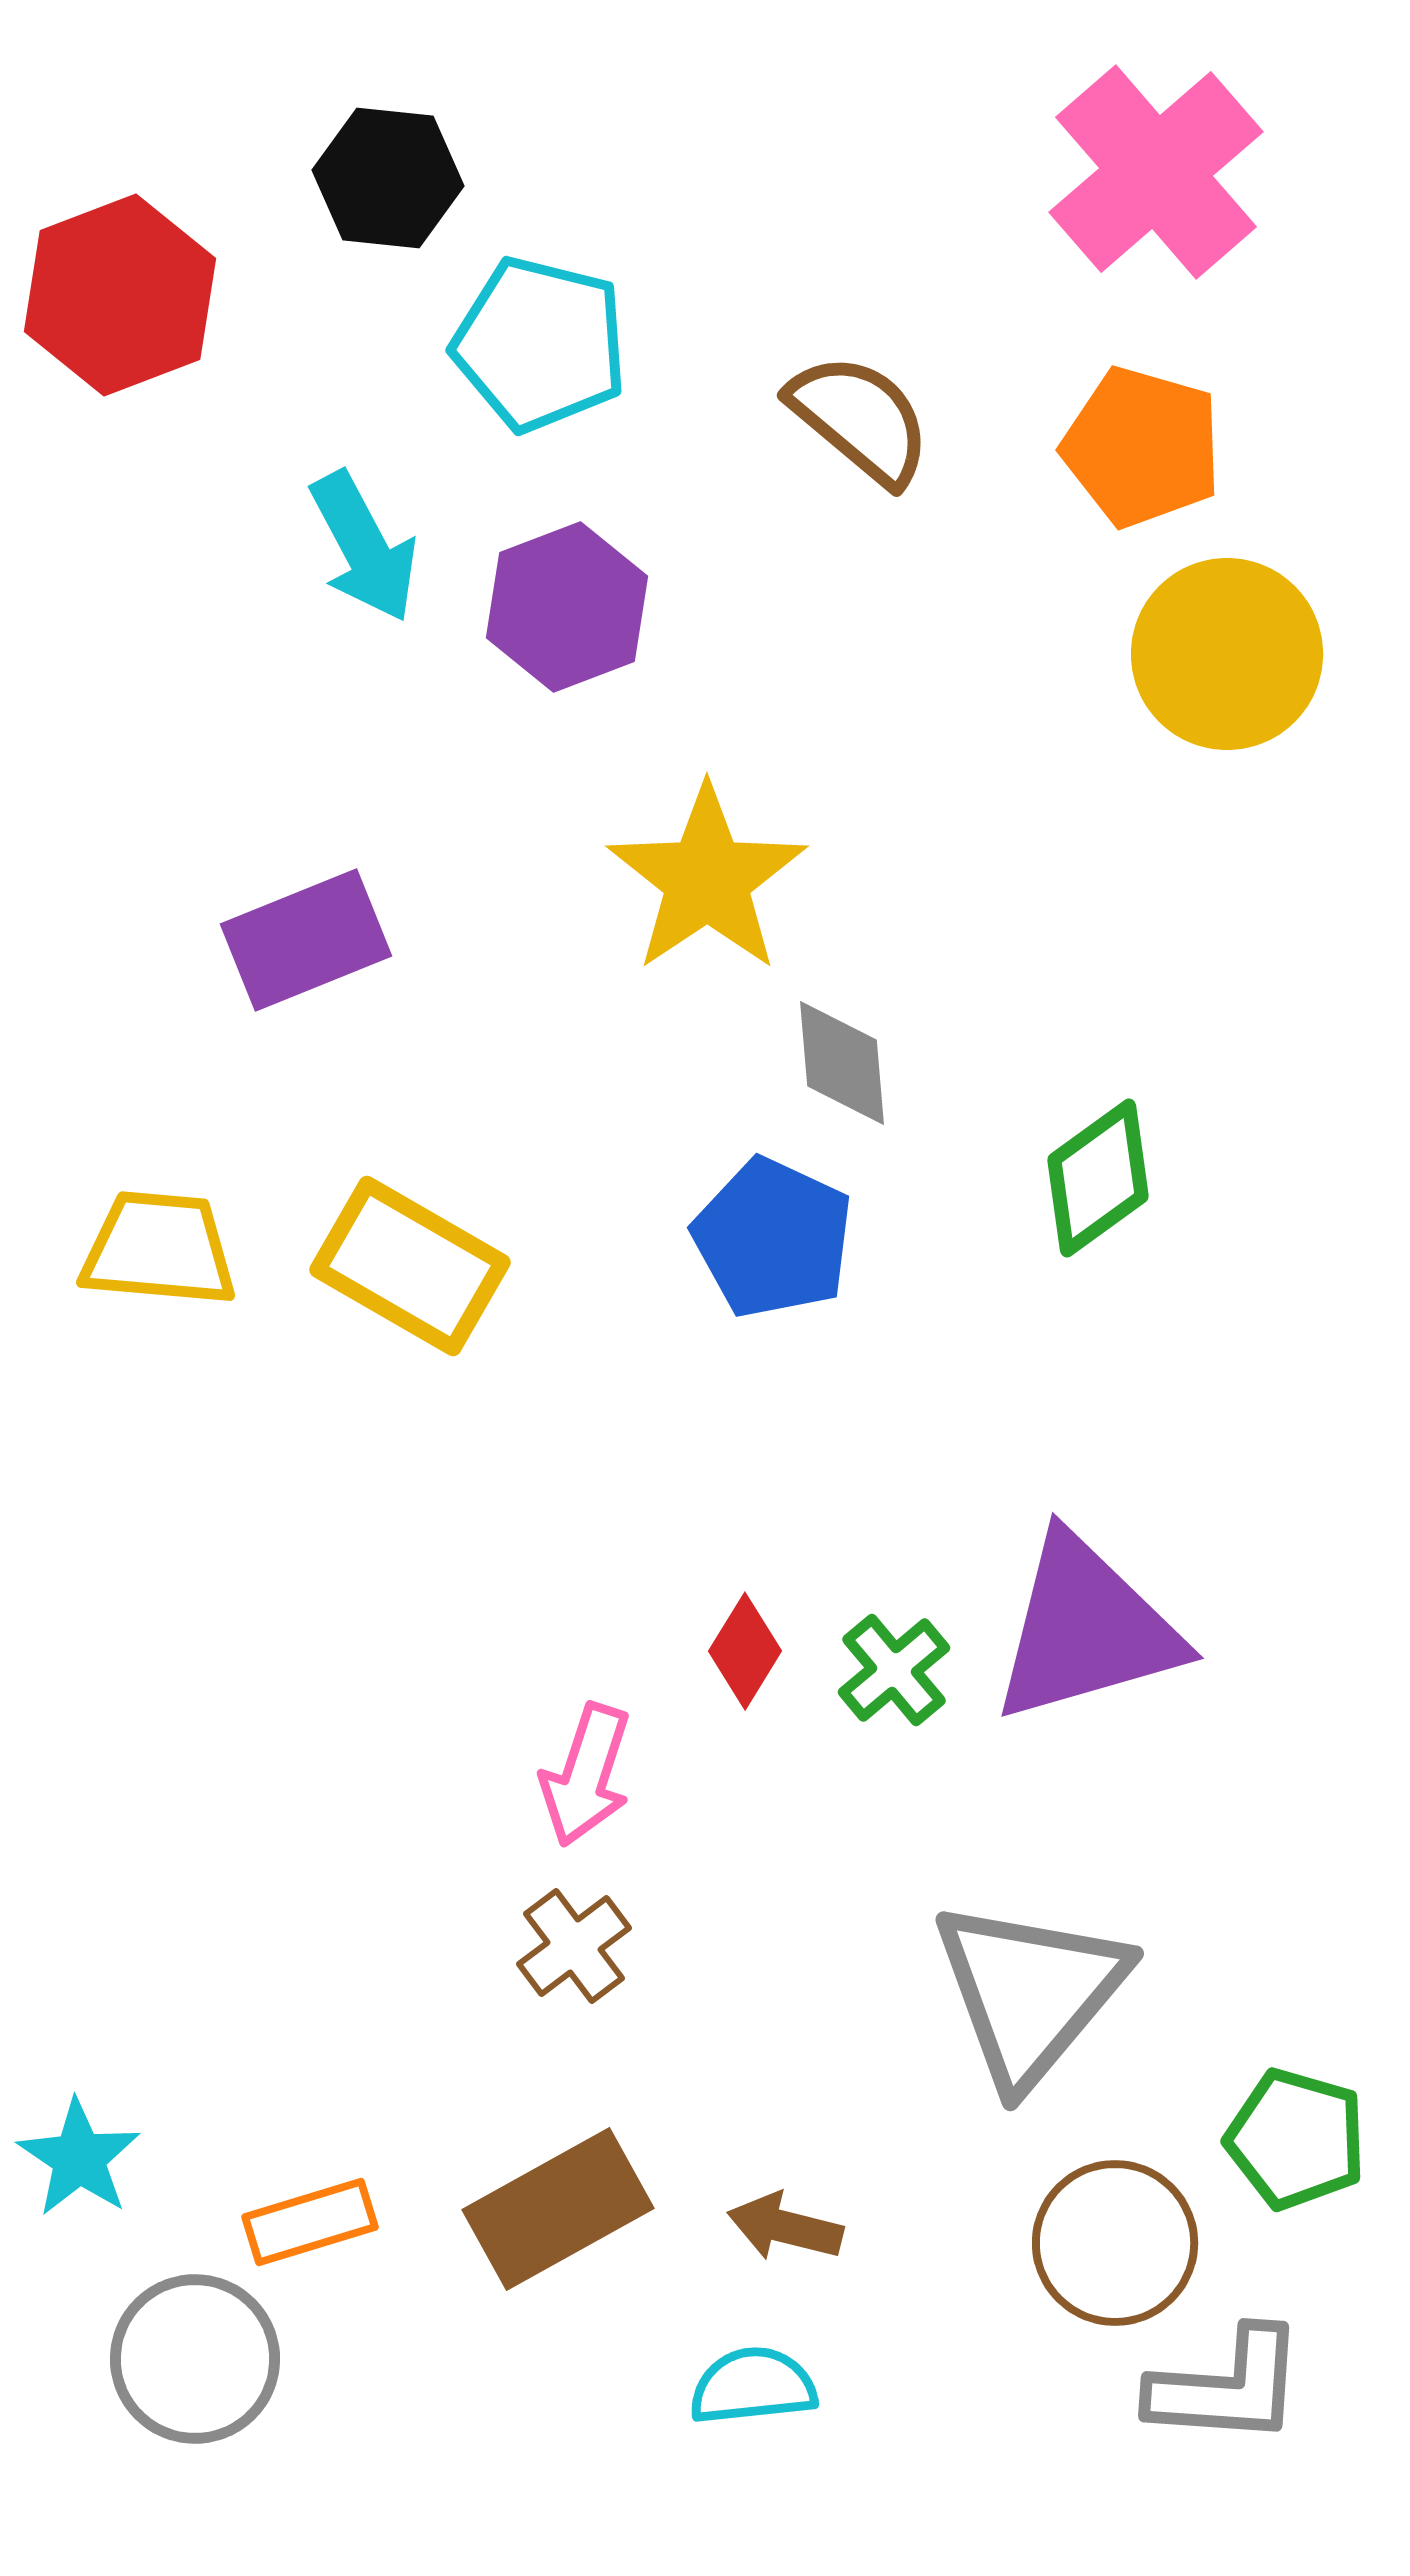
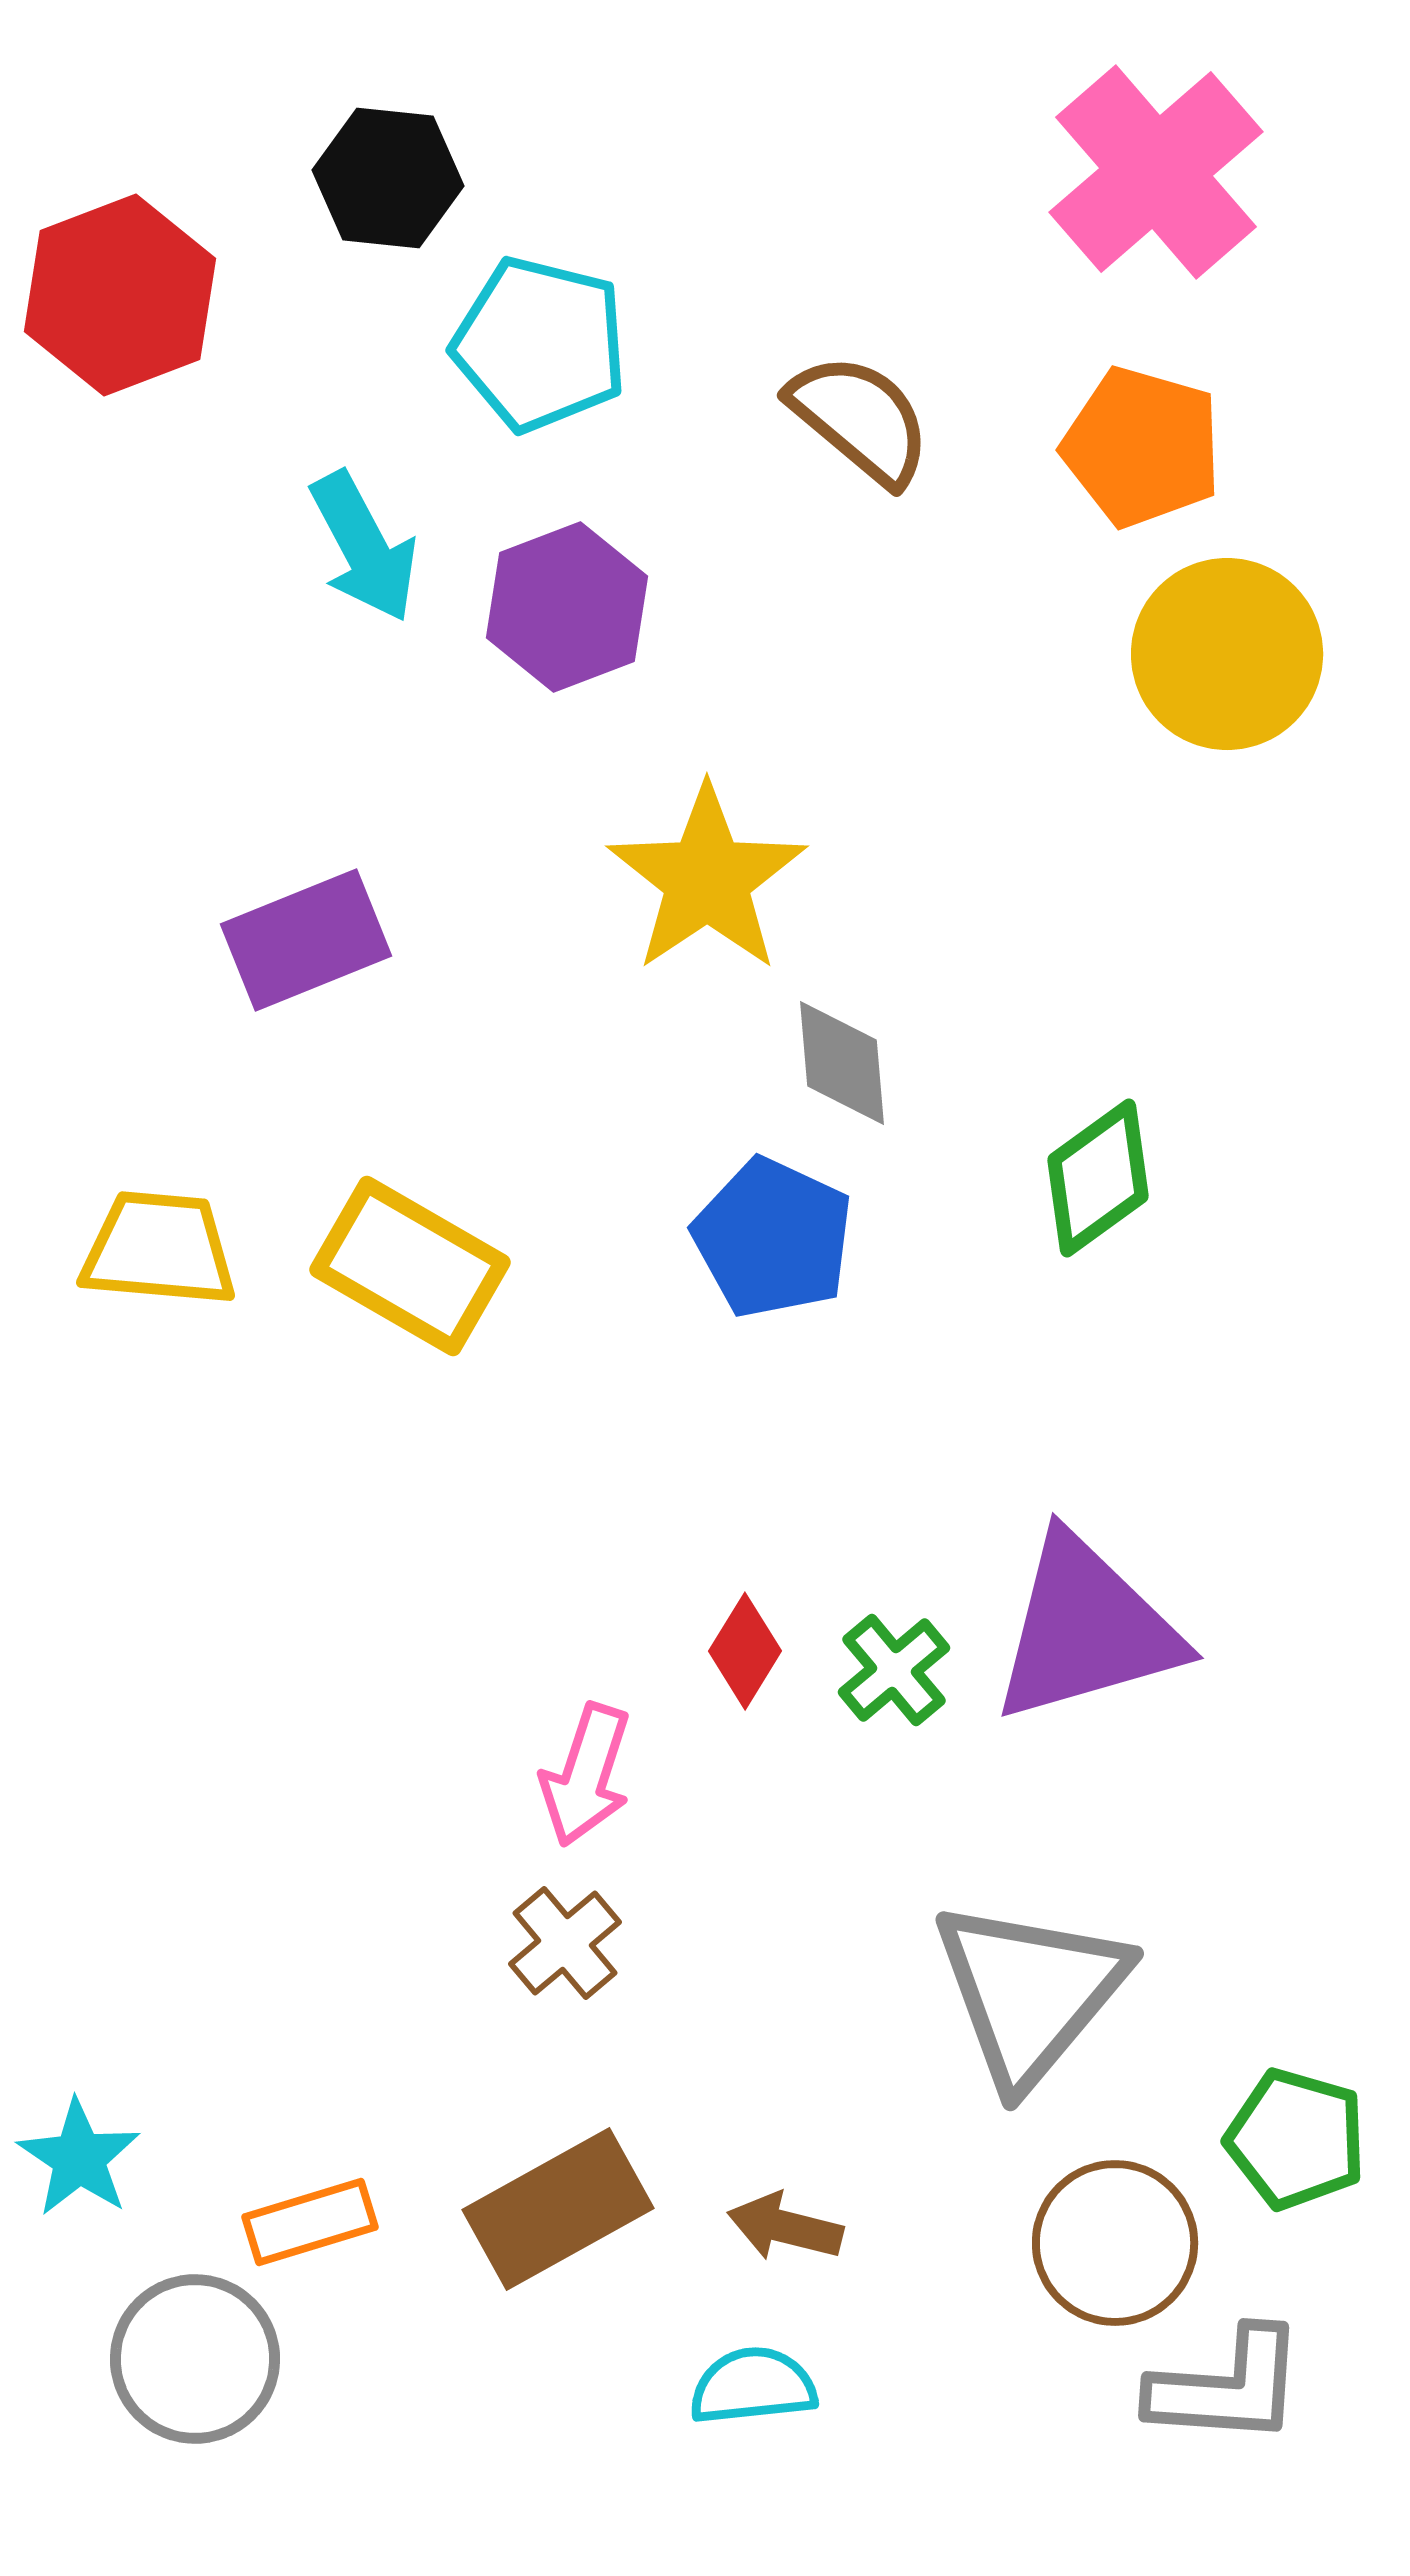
brown cross: moved 9 px left, 3 px up; rotated 3 degrees counterclockwise
